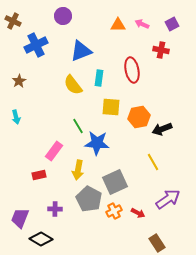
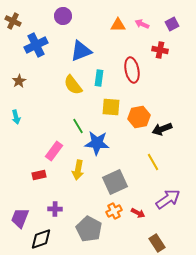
red cross: moved 1 px left
gray pentagon: moved 30 px down
black diamond: rotated 50 degrees counterclockwise
